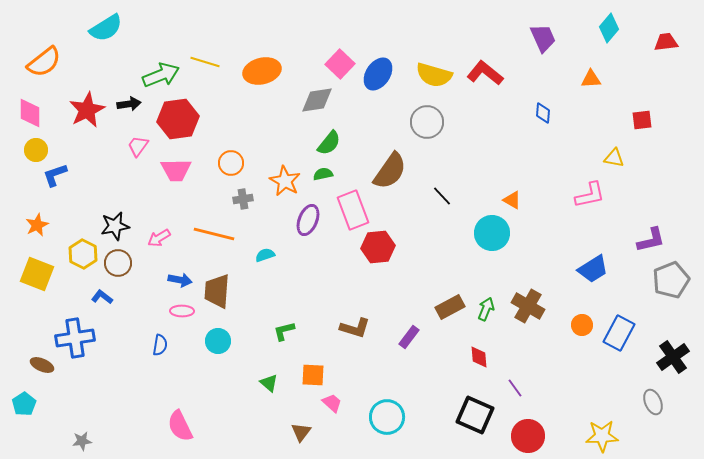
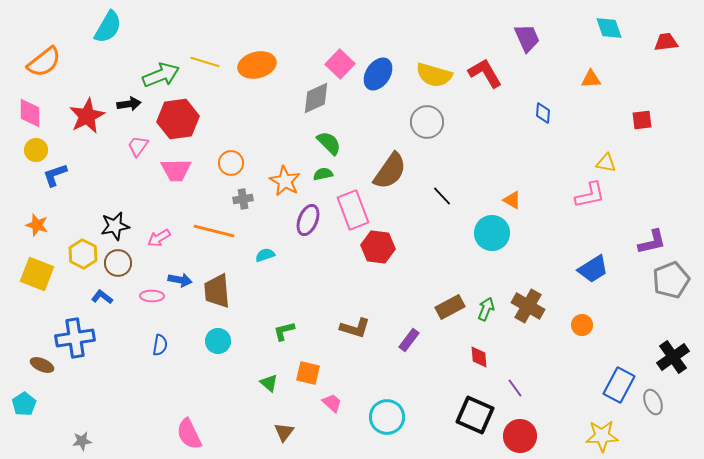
cyan semicircle at (106, 28): moved 2 px right, 1 px up; rotated 28 degrees counterclockwise
cyan diamond at (609, 28): rotated 60 degrees counterclockwise
purple trapezoid at (543, 38): moved 16 px left
orange ellipse at (262, 71): moved 5 px left, 6 px up
red L-shape at (485, 73): rotated 21 degrees clockwise
gray diamond at (317, 100): moved 1 px left, 2 px up; rotated 16 degrees counterclockwise
red star at (87, 110): moved 6 px down
green semicircle at (329, 143): rotated 84 degrees counterclockwise
yellow triangle at (614, 158): moved 8 px left, 5 px down
orange star at (37, 225): rotated 30 degrees counterclockwise
orange line at (214, 234): moved 3 px up
purple L-shape at (651, 240): moved 1 px right, 2 px down
red hexagon at (378, 247): rotated 12 degrees clockwise
brown trapezoid at (217, 291): rotated 9 degrees counterclockwise
pink ellipse at (182, 311): moved 30 px left, 15 px up
blue rectangle at (619, 333): moved 52 px down
purple rectangle at (409, 337): moved 3 px down
orange square at (313, 375): moved 5 px left, 2 px up; rotated 10 degrees clockwise
pink semicircle at (180, 426): moved 9 px right, 8 px down
brown triangle at (301, 432): moved 17 px left
red circle at (528, 436): moved 8 px left
